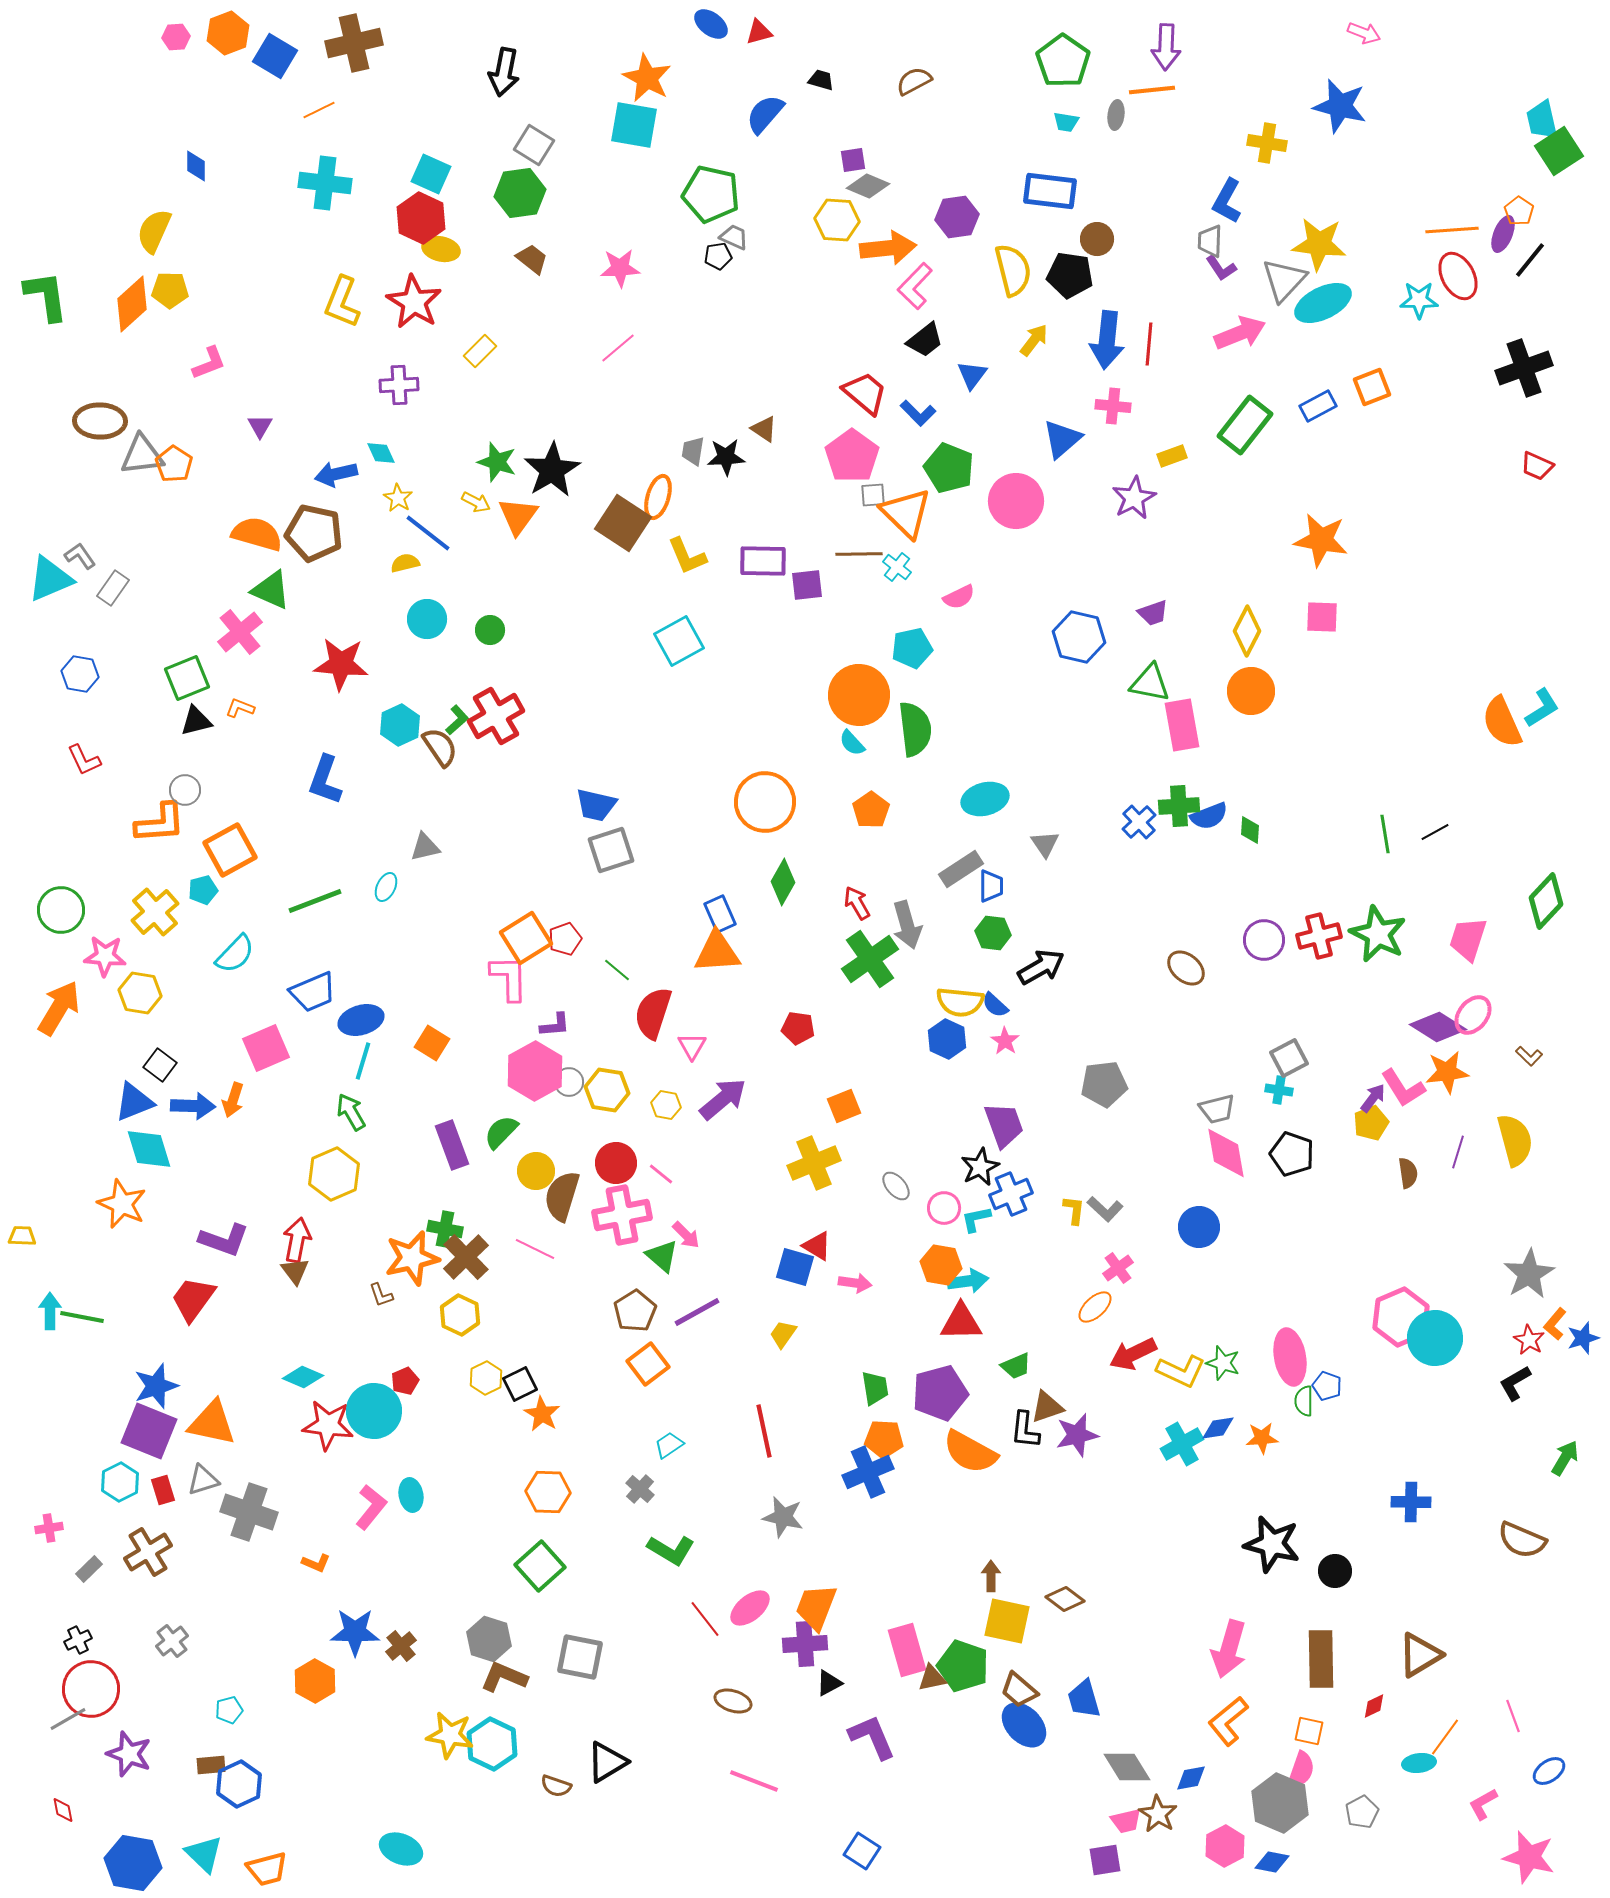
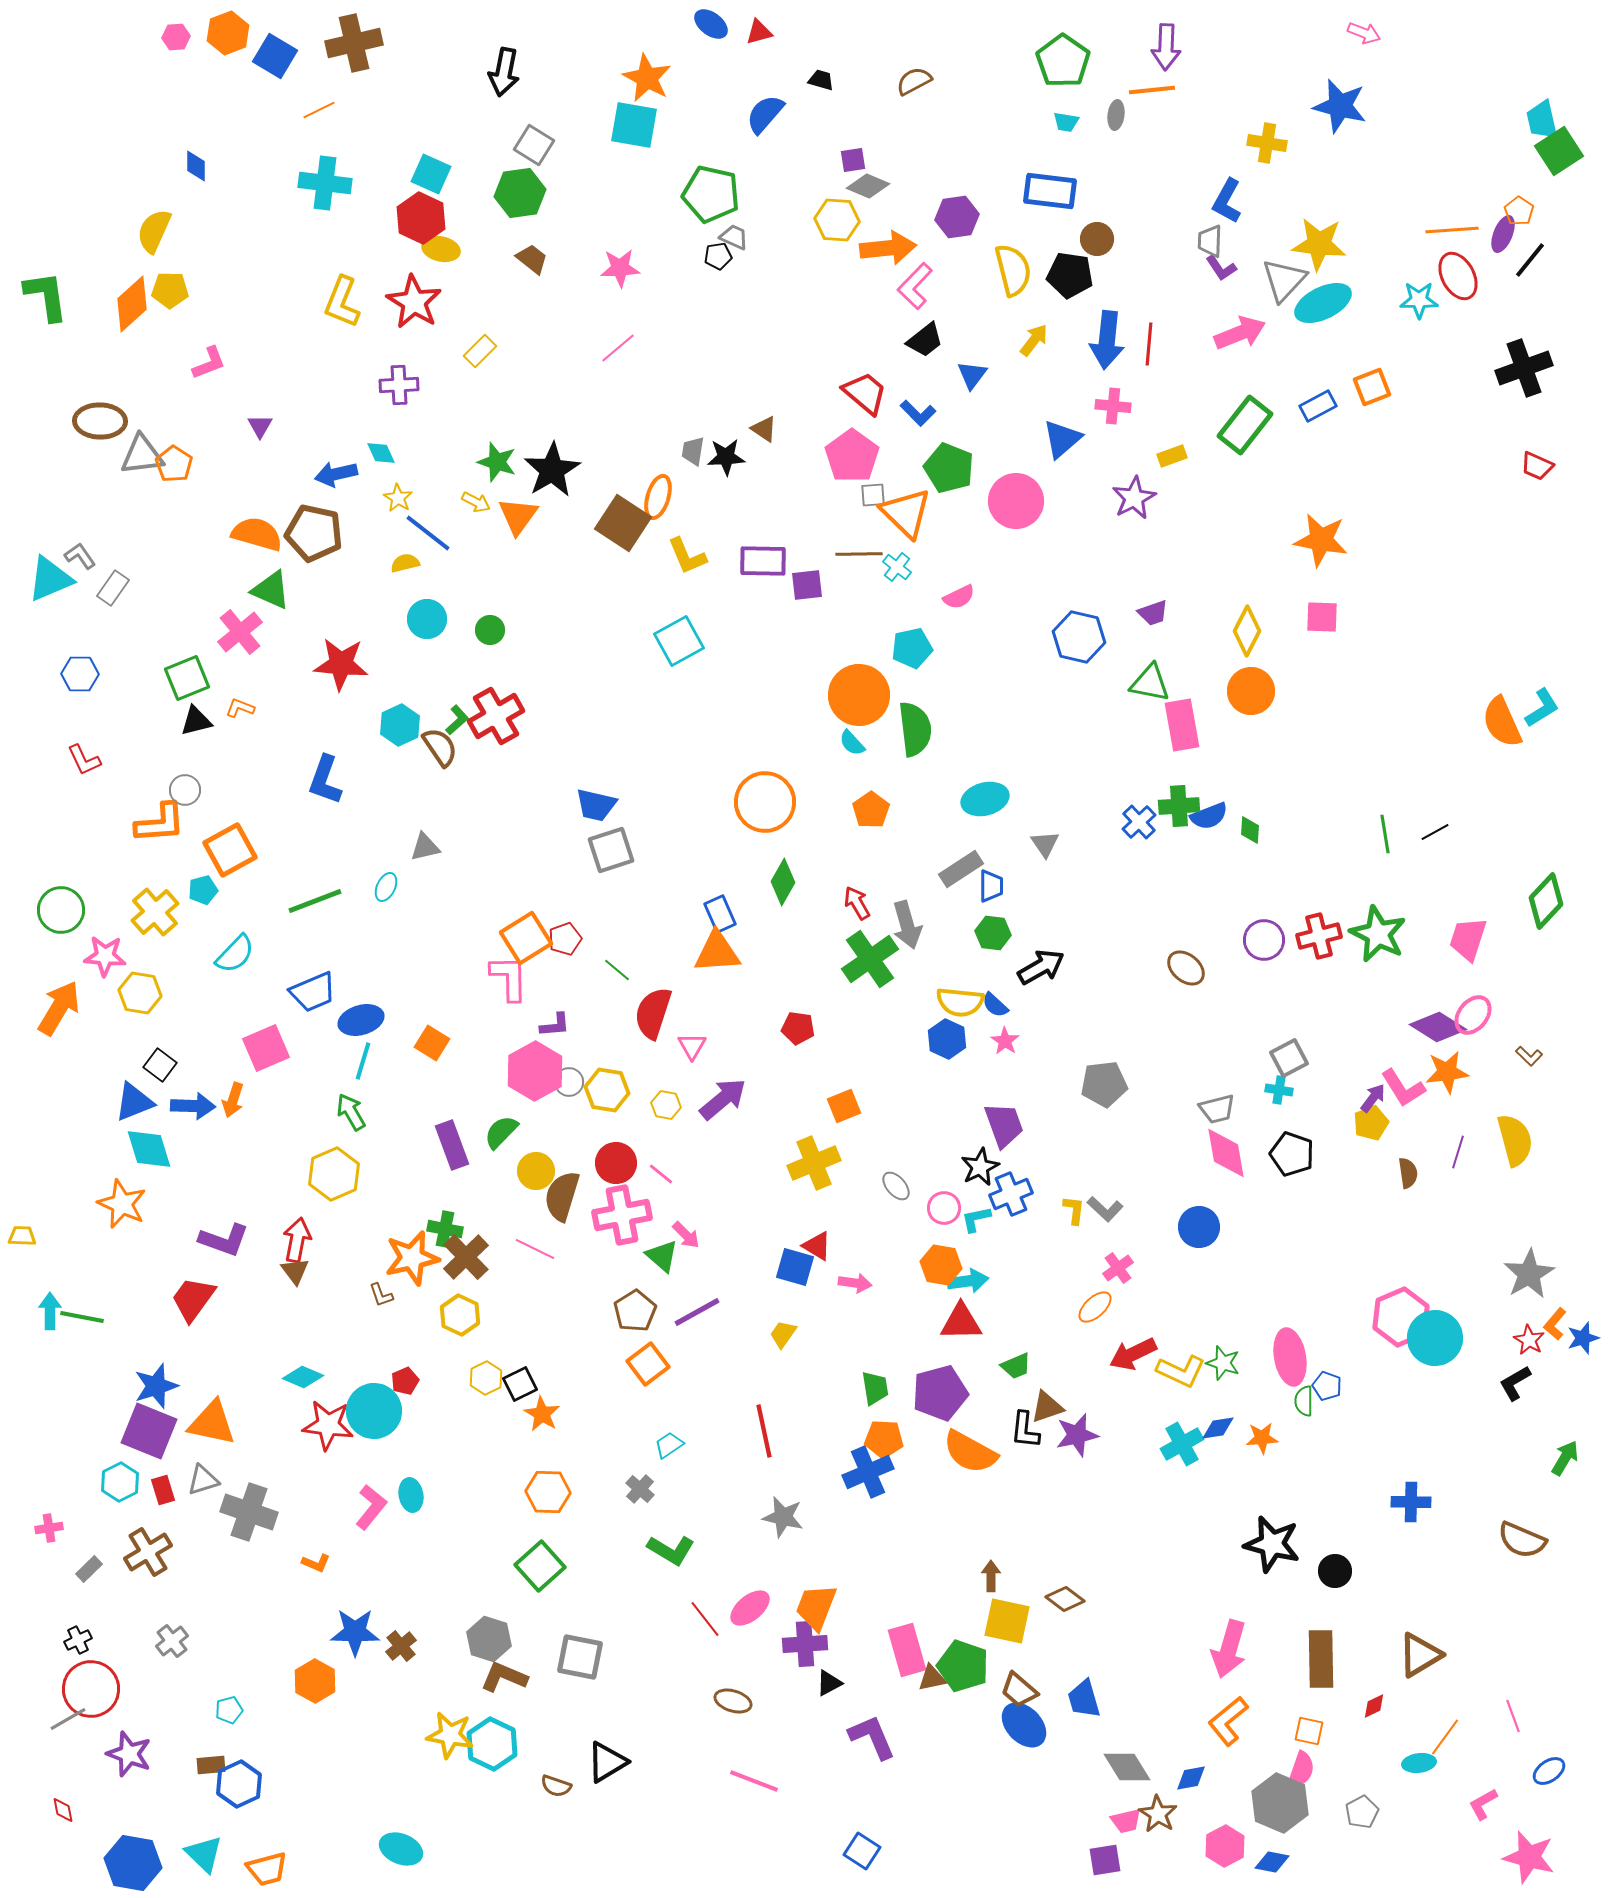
blue hexagon at (80, 674): rotated 9 degrees counterclockwise
